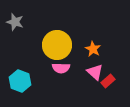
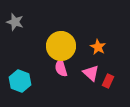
yellow circle: moved 4 px right, 1 px down
orange star: moved 5 px right, 2 px up
pink semicircle: rotated 72 degrees clockwise
pink triangle: moved 4 px left, 1 px down
red rectangle: rotated 24 degrees counterclockwise
